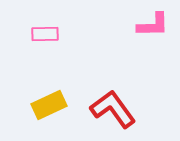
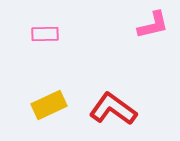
pink L-shape: rotated 12 degrees counterclockwise
red L-shape: rotated 18 degrees counterclockwise
